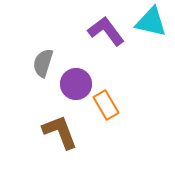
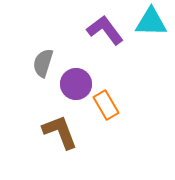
cyan triangle: rotated 12 degrees counterclockwise
purple L-shape: moved 1 px left, 1 px up
